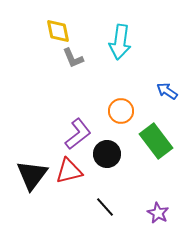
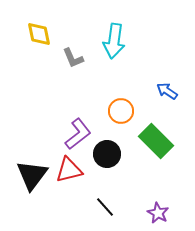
yellow diamond: moved 19 px left, 3 px down
cyan arrow: moved 6 px left, 1 px up
green rectangle: rotated 8 degrees counterclockwise
red triangle: moved 1 px up
